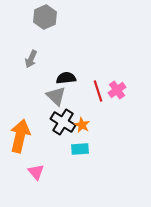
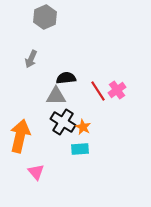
red line: rotated 15 degrees counterclockwise
gray triangle: rotated 45 degrees counterclockwise
orange star: moved 1 px right, 2 px down
